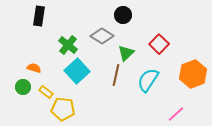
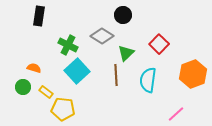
green cross: rotated 12 degrees counterclockwise
brown line: rotated 15 degrees counterclockwise
cyan semicircle: rotated 25 degrees counterclockwise
